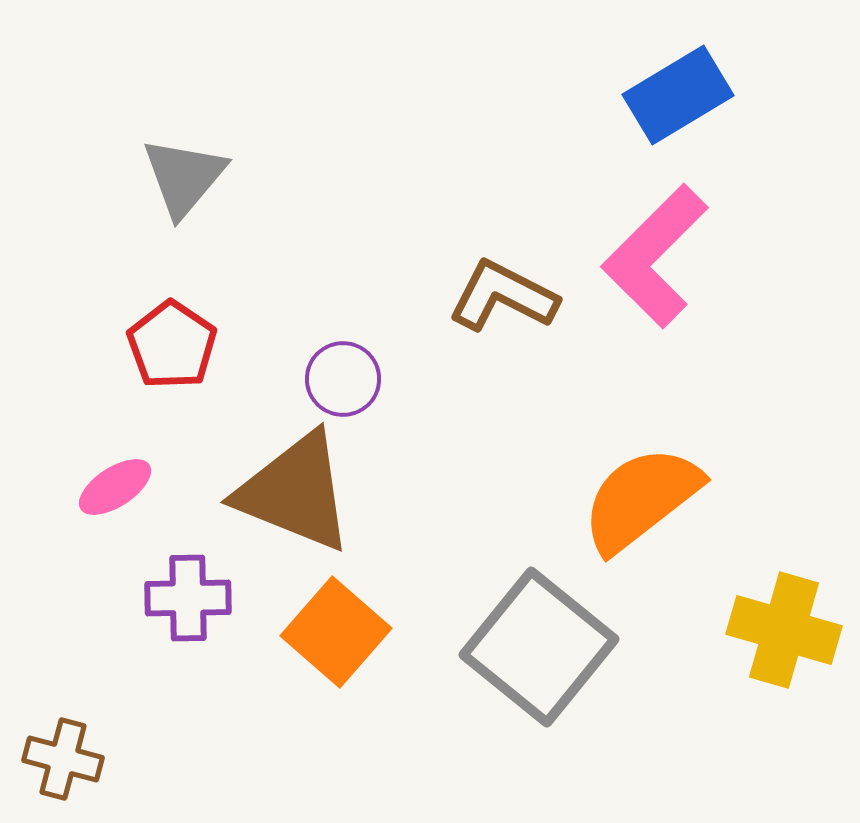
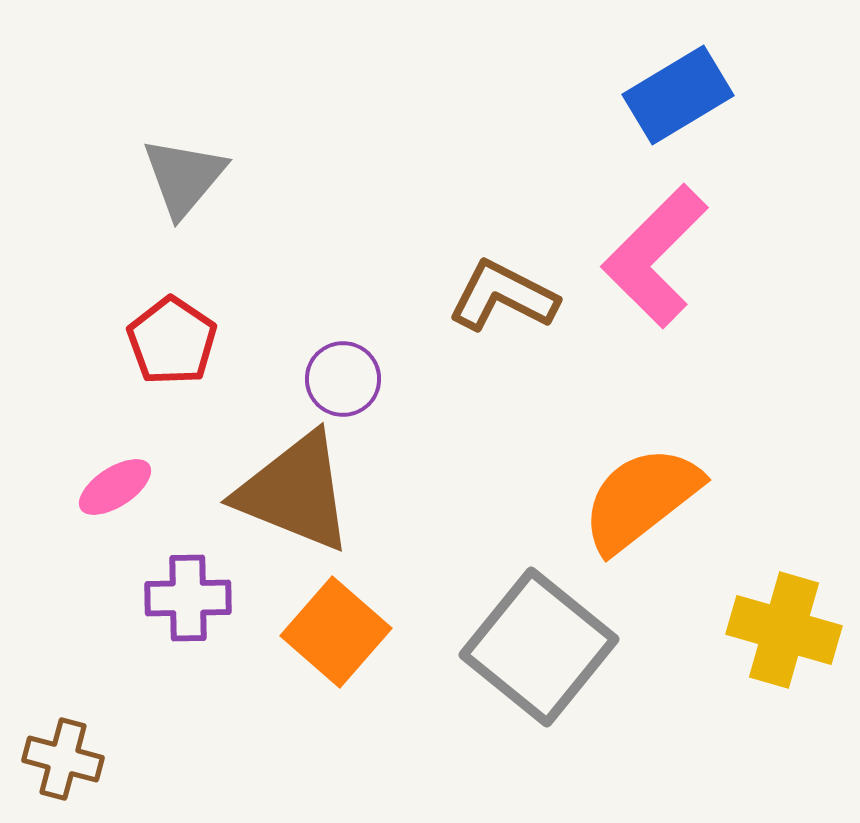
red pentagon: moved 4 px up
